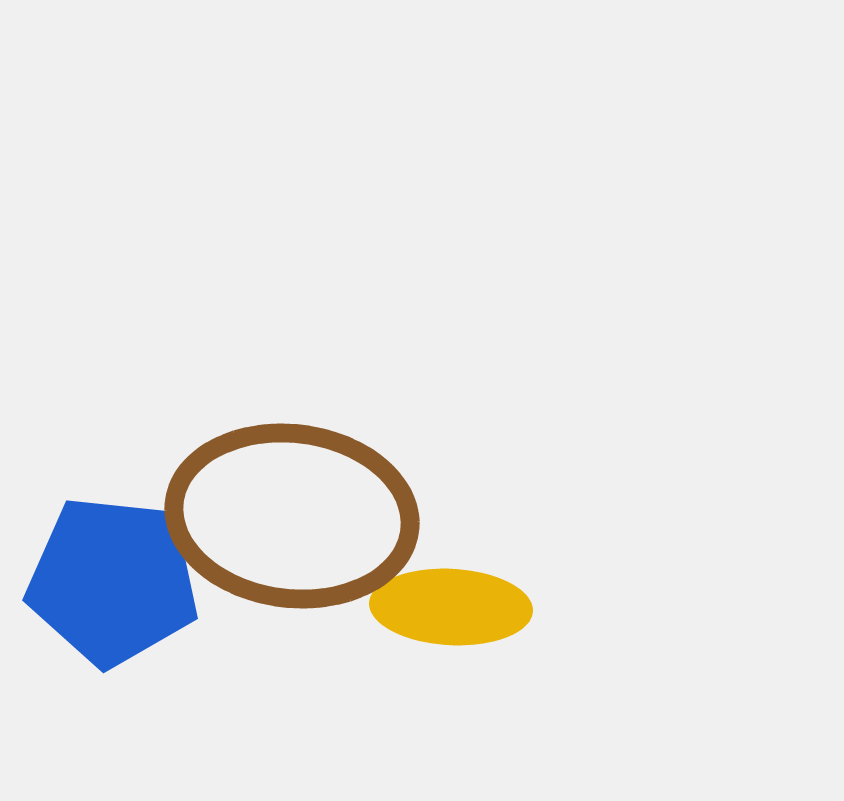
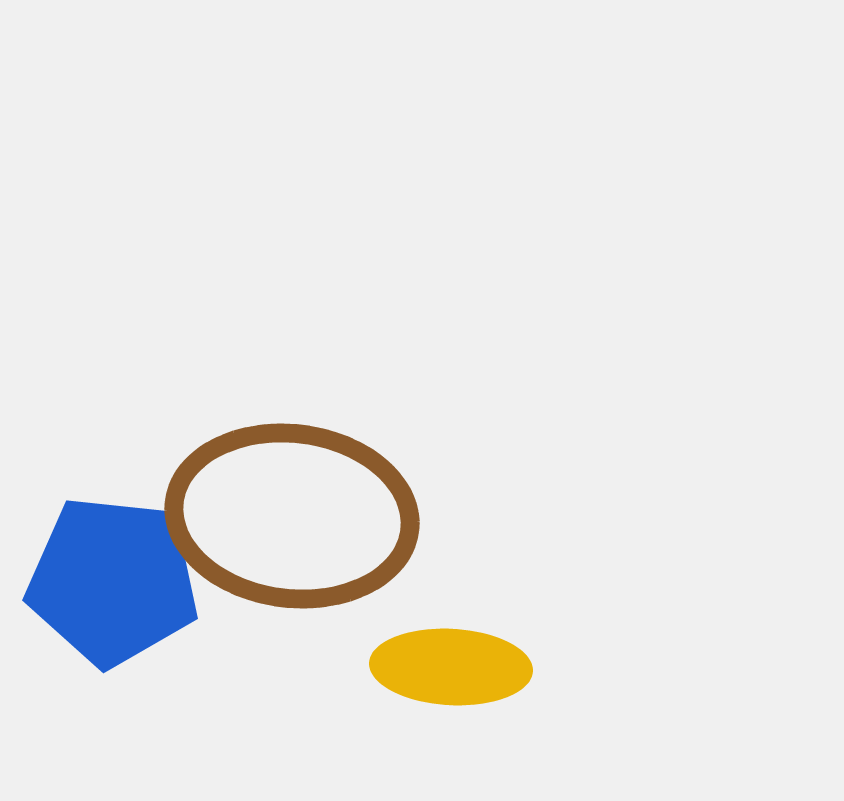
yellow ellipse: moved 60 px down
